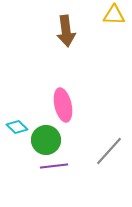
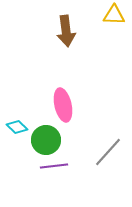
gray line: moved 1 px left, 1 px down
